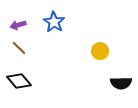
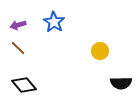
brown line: moved 1 px left
black diamond: moved 5 px right, 4 px down
